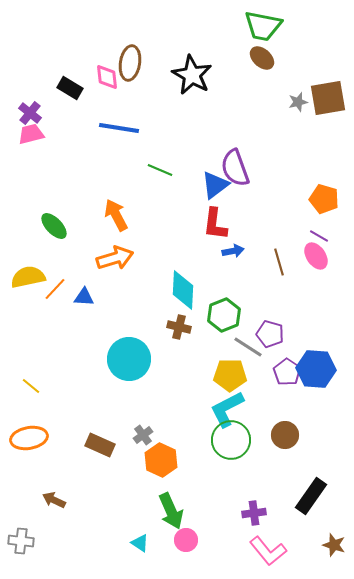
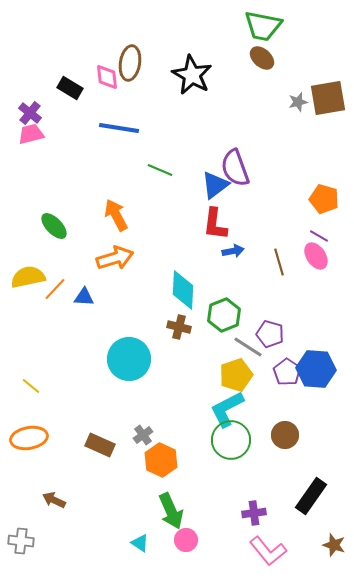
yellow pentagon at (230, 375): moved 6 px right; rotated 20 degrees counterclockwise
